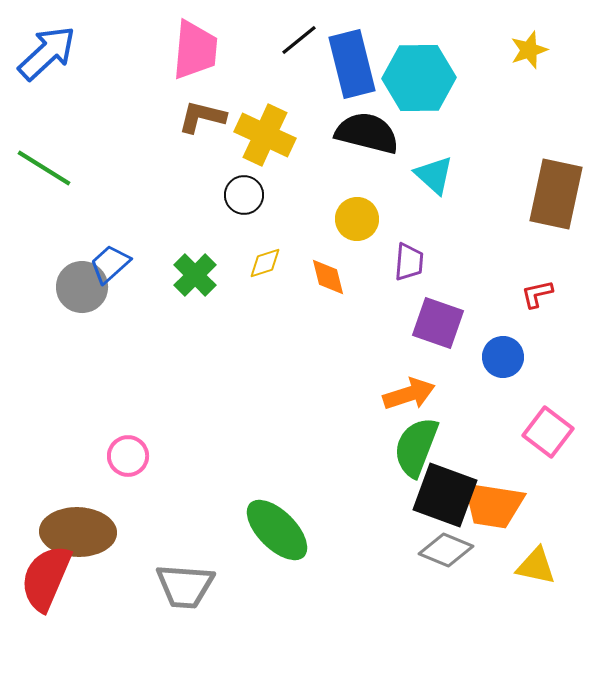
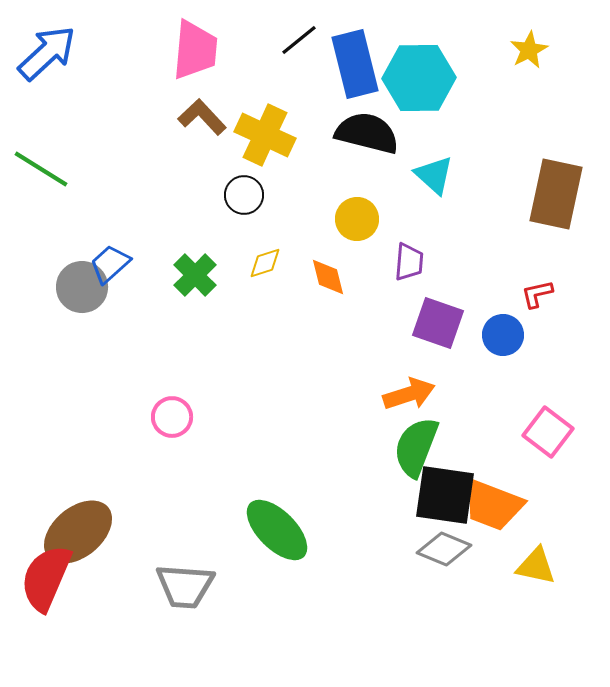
yellow star: rotated 9 degrees counterclockwise
blue rectangle: moved 3 px right
brown L-shape: rotated 33 degrees clockwise
green line: moved 3 px left, 1 px down
blue circle: moved 22 px up
pink circle: moved 44 px right, 39 px up
black square: rotated 12 degrees counterclockwise
orange trapezoid: rotated 12 degrees clockwise
brown ellipse: rotated 42 degrees counterclockwise
gray diamond: moved 2 px left, 1 px up
